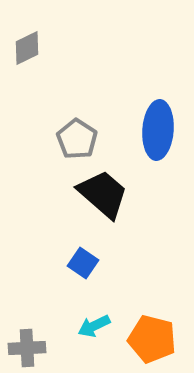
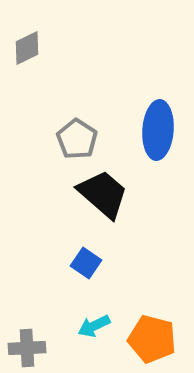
blue square: moved 3 px right
